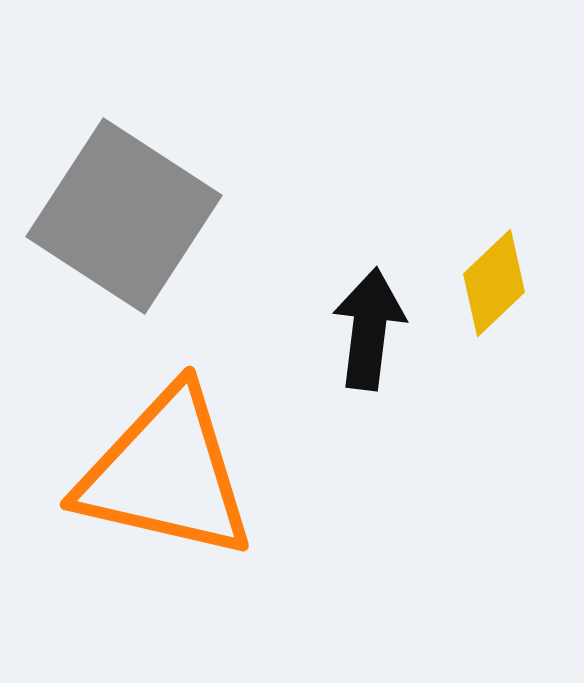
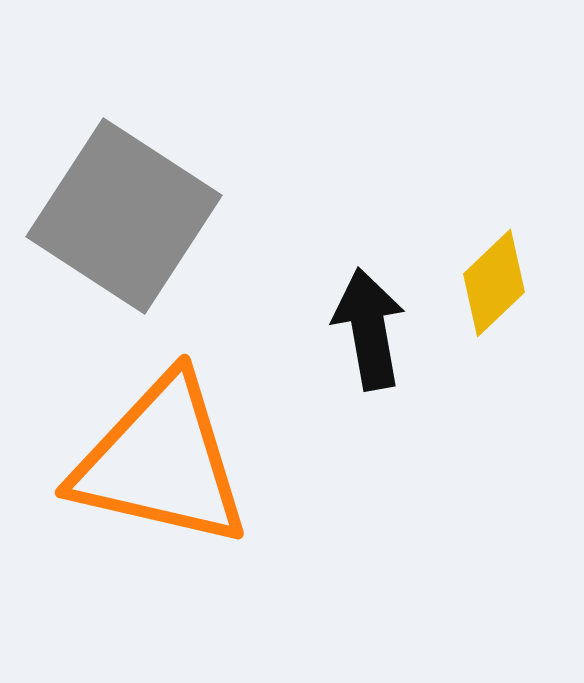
black arrow: rotated 17 degrees counterclockwise
orange triangle: moved 5 px left, 12 px up
